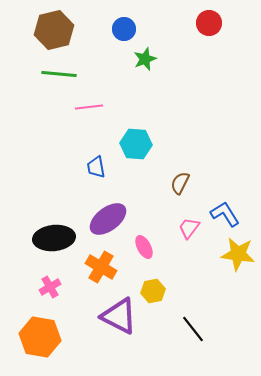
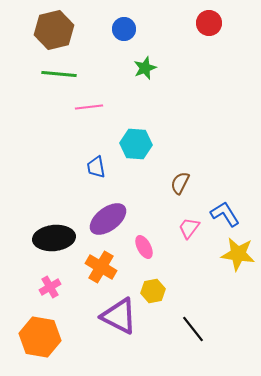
green star: moved 9 px down
